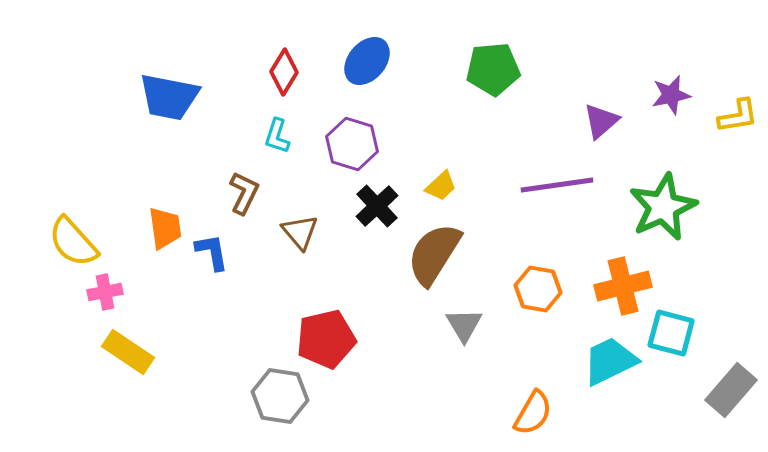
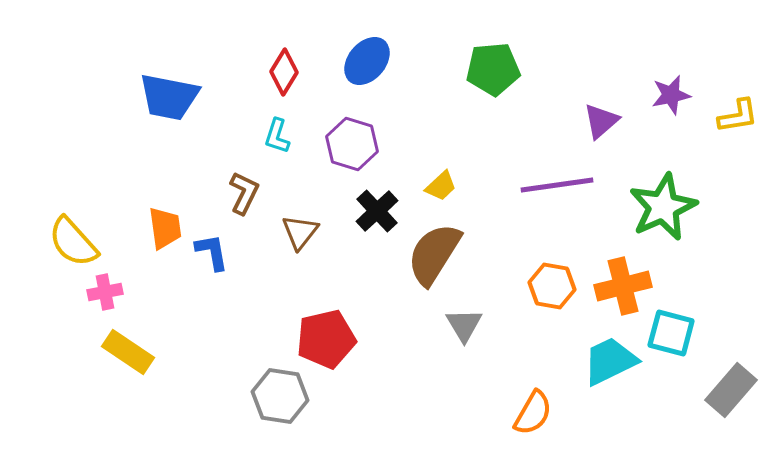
black cross: moved 5 px down
brown triangle: rotated 18 degrees clockwise
orange hexagon: moved 14 px right, 3 px up
